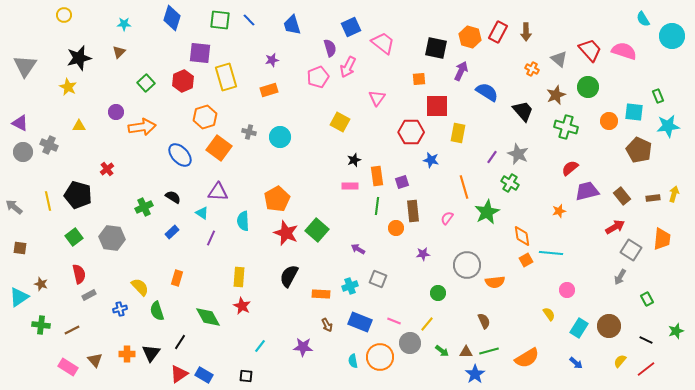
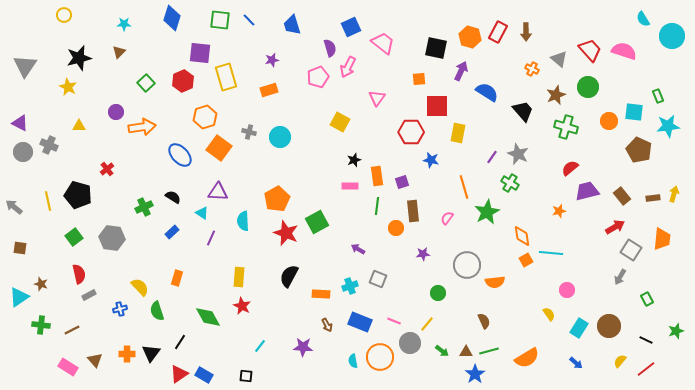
green square at (317, 230): moved 8 px up; rotated 20 degrees clockwise
